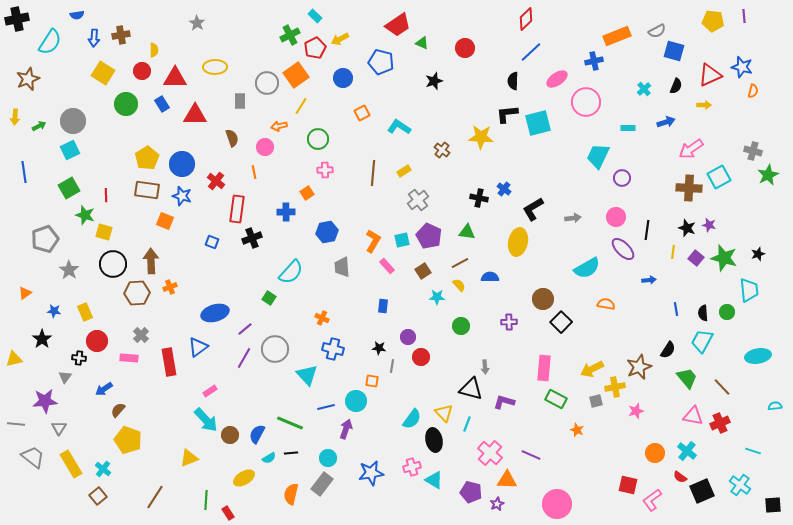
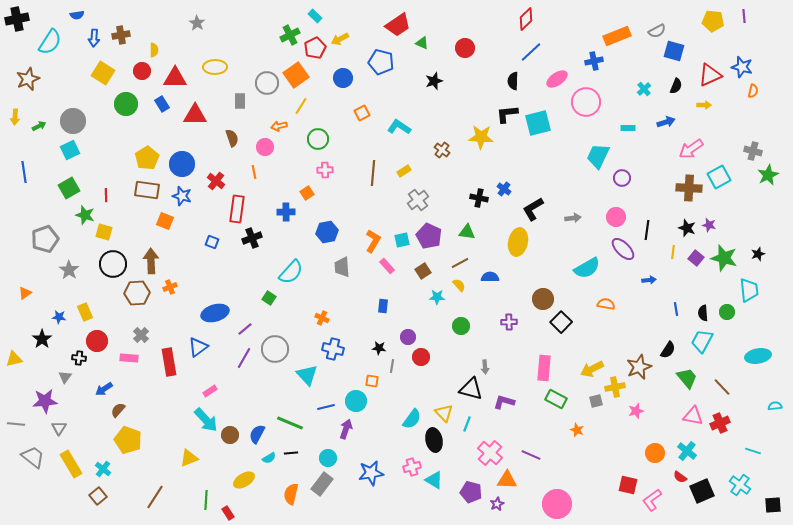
blue star at (54, 311): moved 5 px right, 6 px down
yellow ellipse at (244, 478): moved 2 px down
